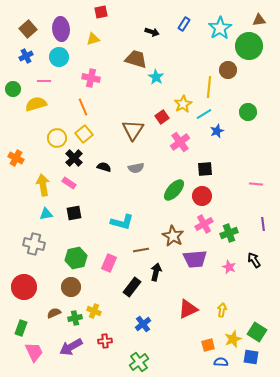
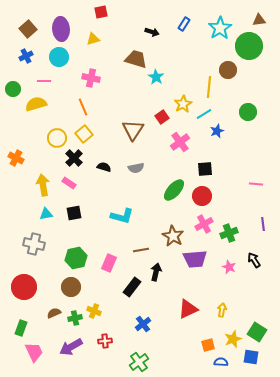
cyan L-shape at (122, 222): moved 6 px up
